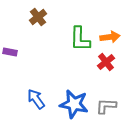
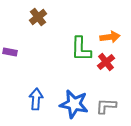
green L-shape: moved 1 px right, 10 px down
blue arrow: rotated 40 degrees clockwise
